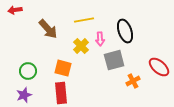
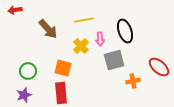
orange cross: rotated 16 degrees clockwise
